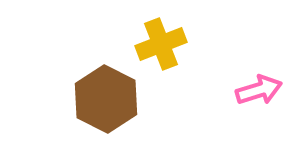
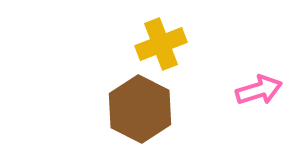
brown hexagon: moved 34 px right, 10 px down
